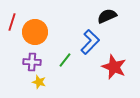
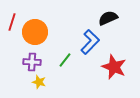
black semicircle: moved 1 px right, 2 px down
